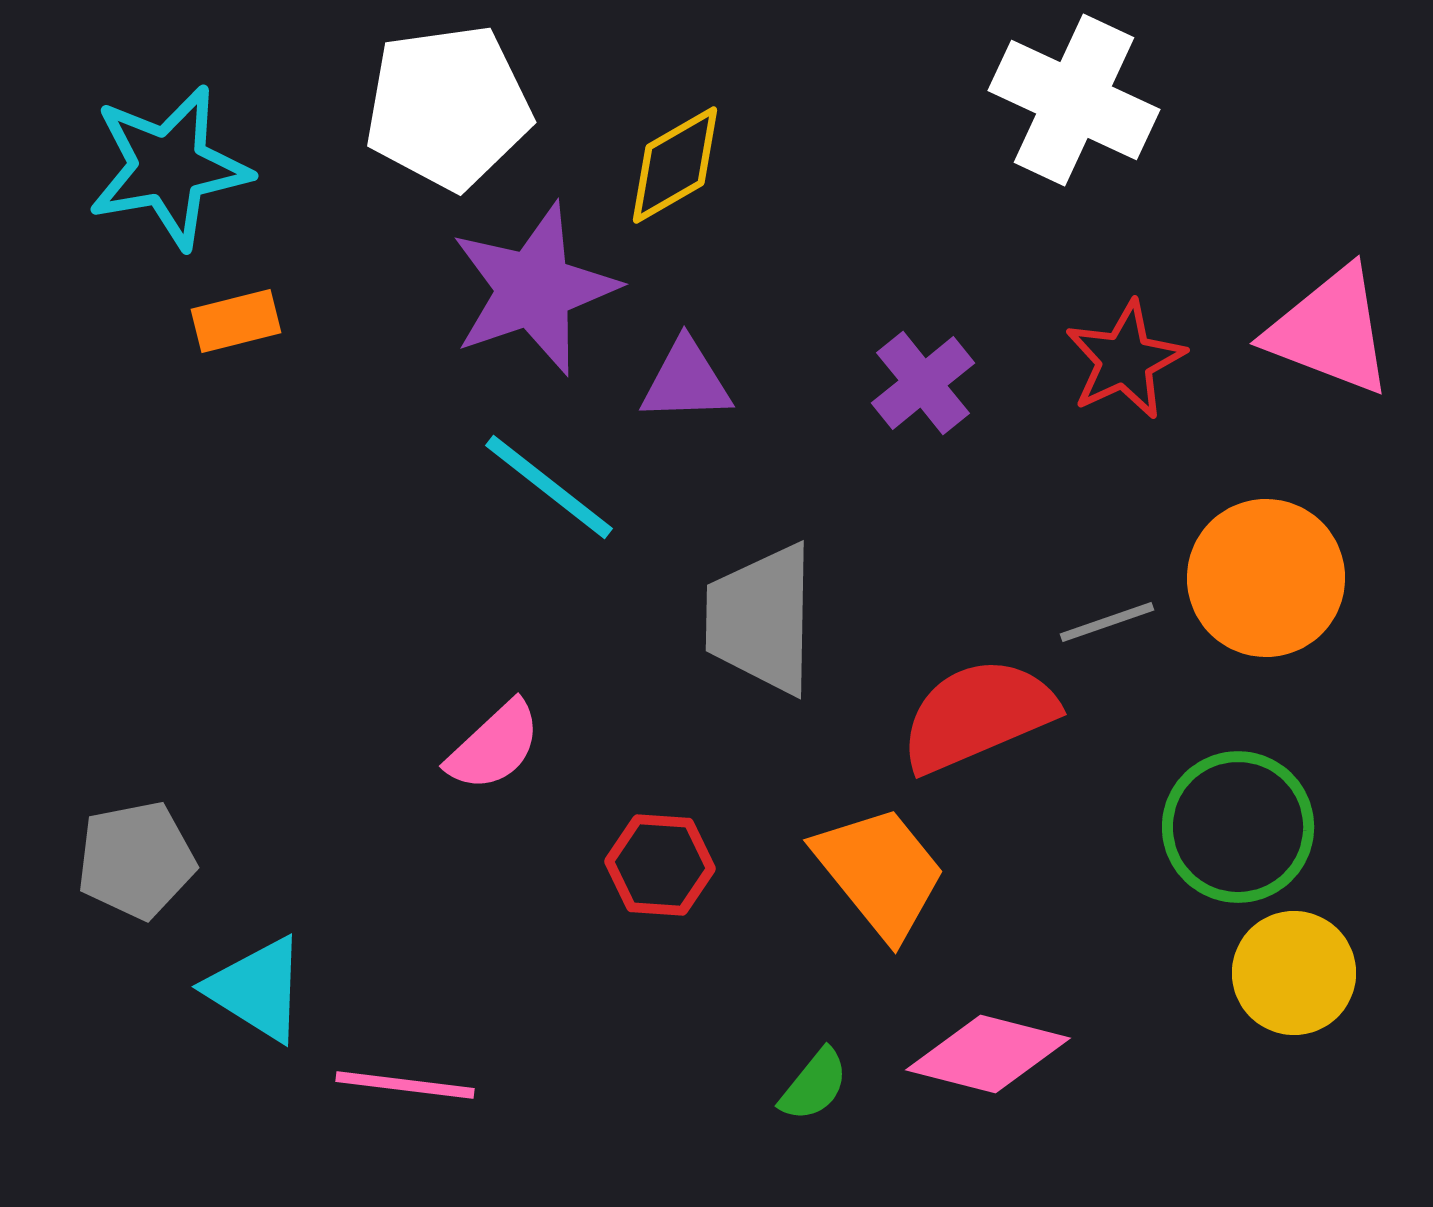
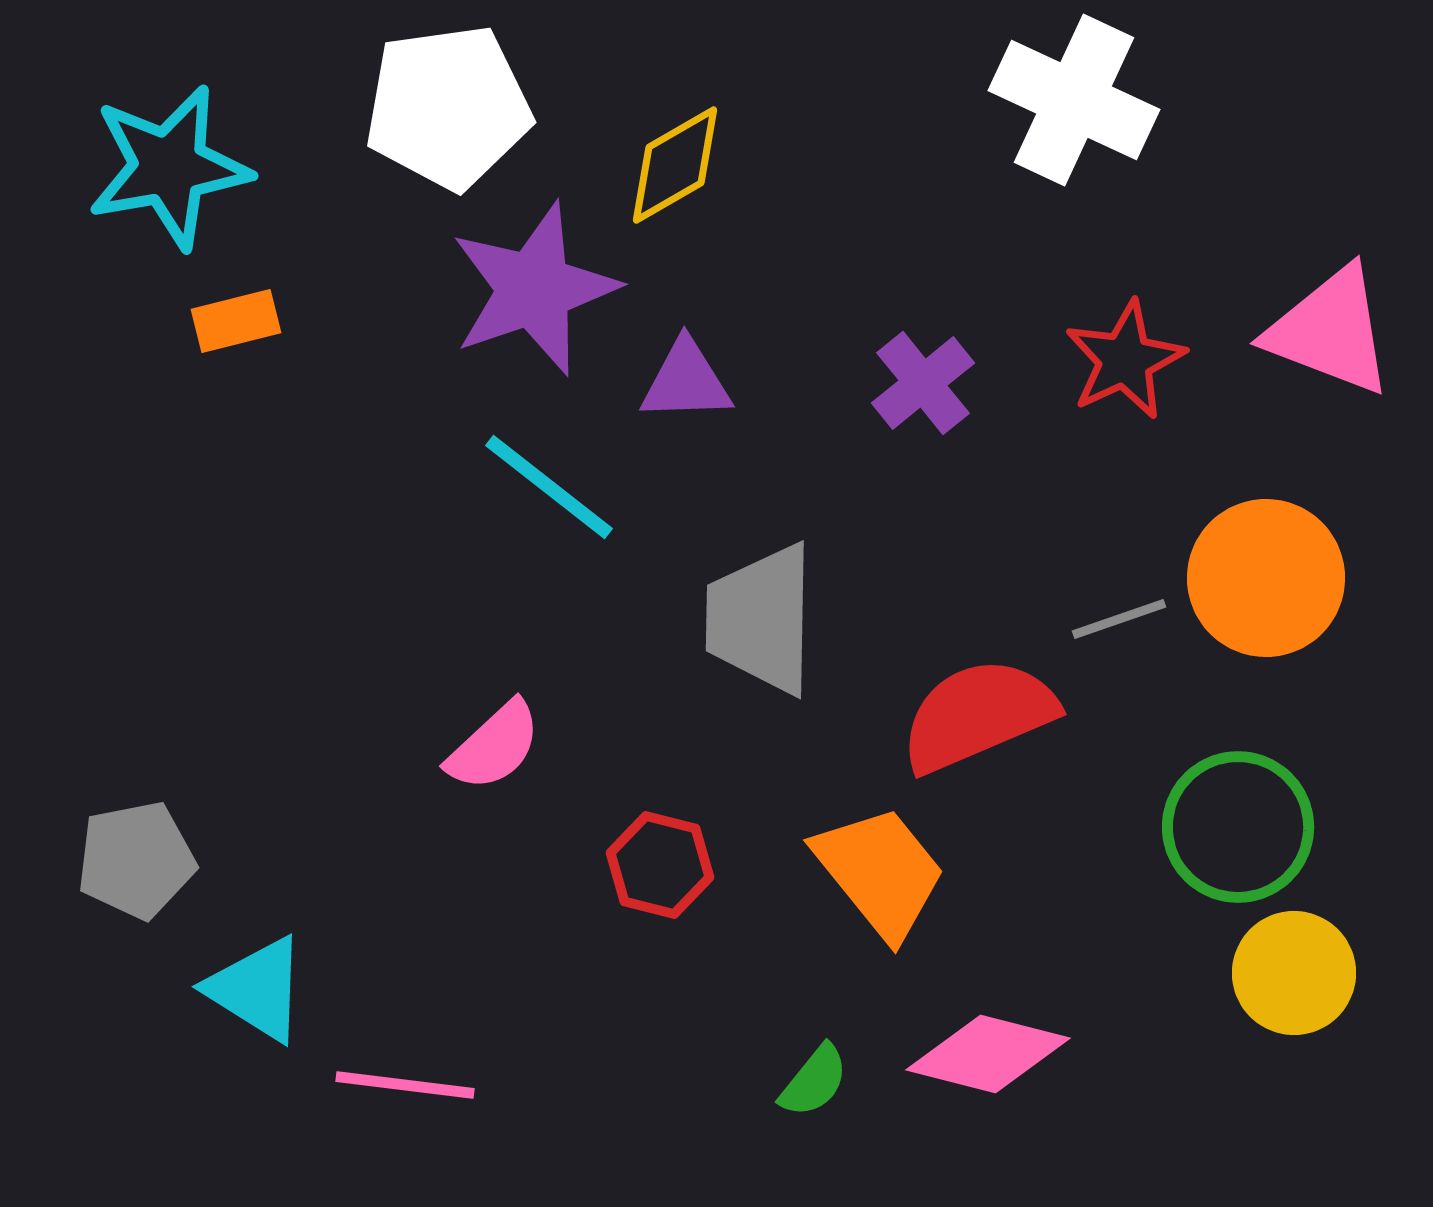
gray line: moved 12 px right, 3 px up
red hexagon: rotated 10 degrees clockwise
green semicircle: moved 4 px up
